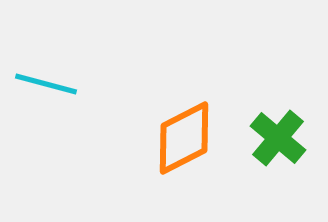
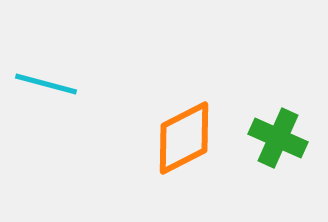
green cross: rotated 16 degrees counterclockwise
